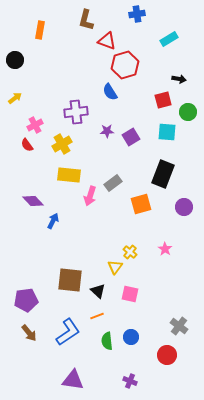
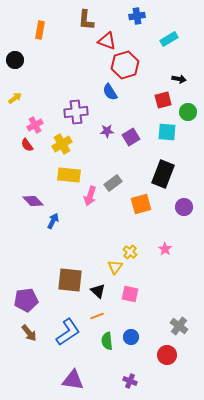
blue cross at (137, 14): moved 2 px down
brown L-shape at (86, 20): rotated 10 degrees counterclockwise
